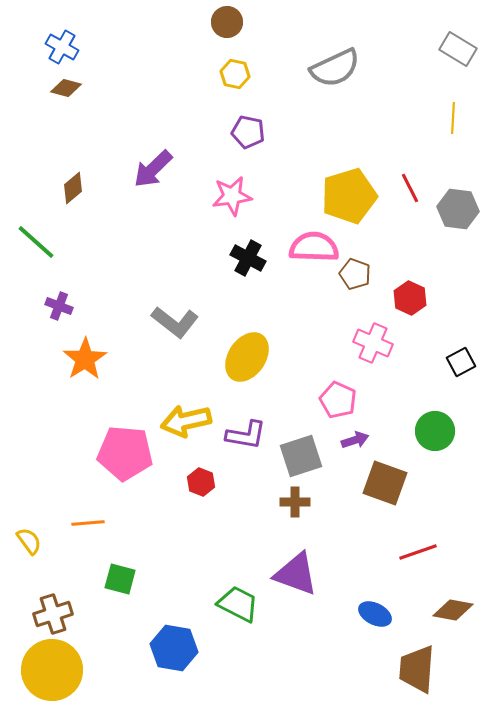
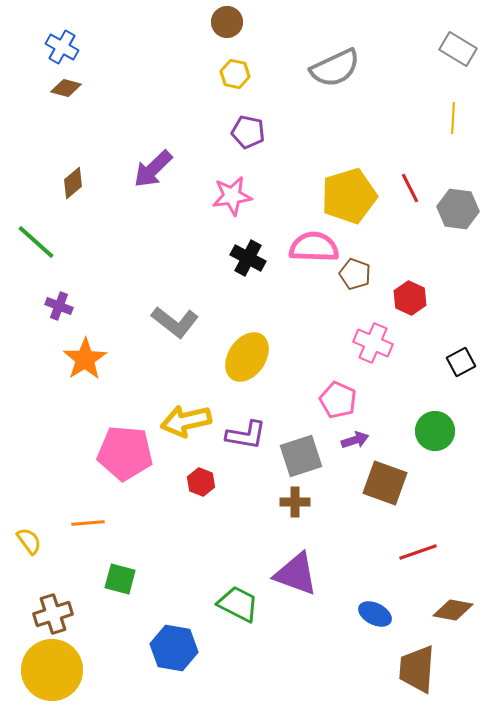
brown diamond at (73, 188): moved 5 px up
